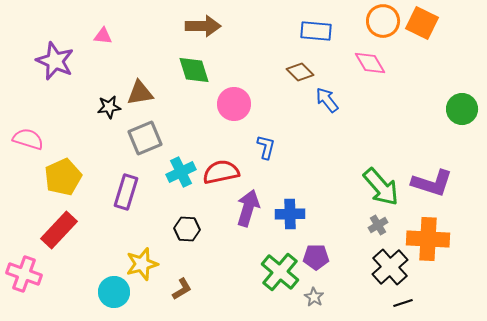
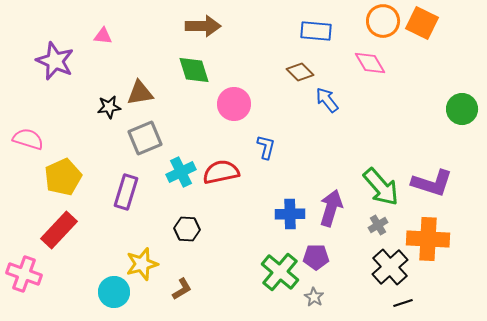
purple arrow: moved 83 px right
